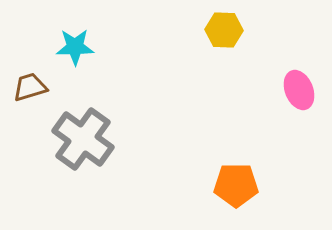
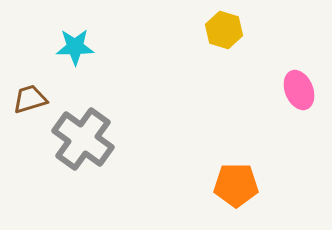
yellow hexagon: rotated 15 degrees clockwise
brown trapezoid: moved 12 px down
